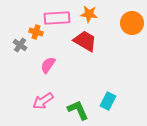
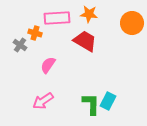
orange cross: moved 1 px left, 1 px down
green L-shape: moved 13 px right, 6 px up; rotated 25 degrees clockwise
